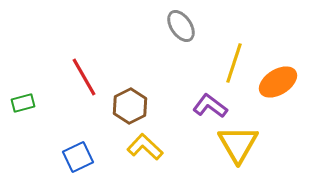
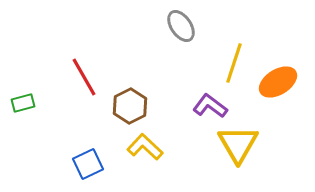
blue square: moved 10 px right, 7 px down
